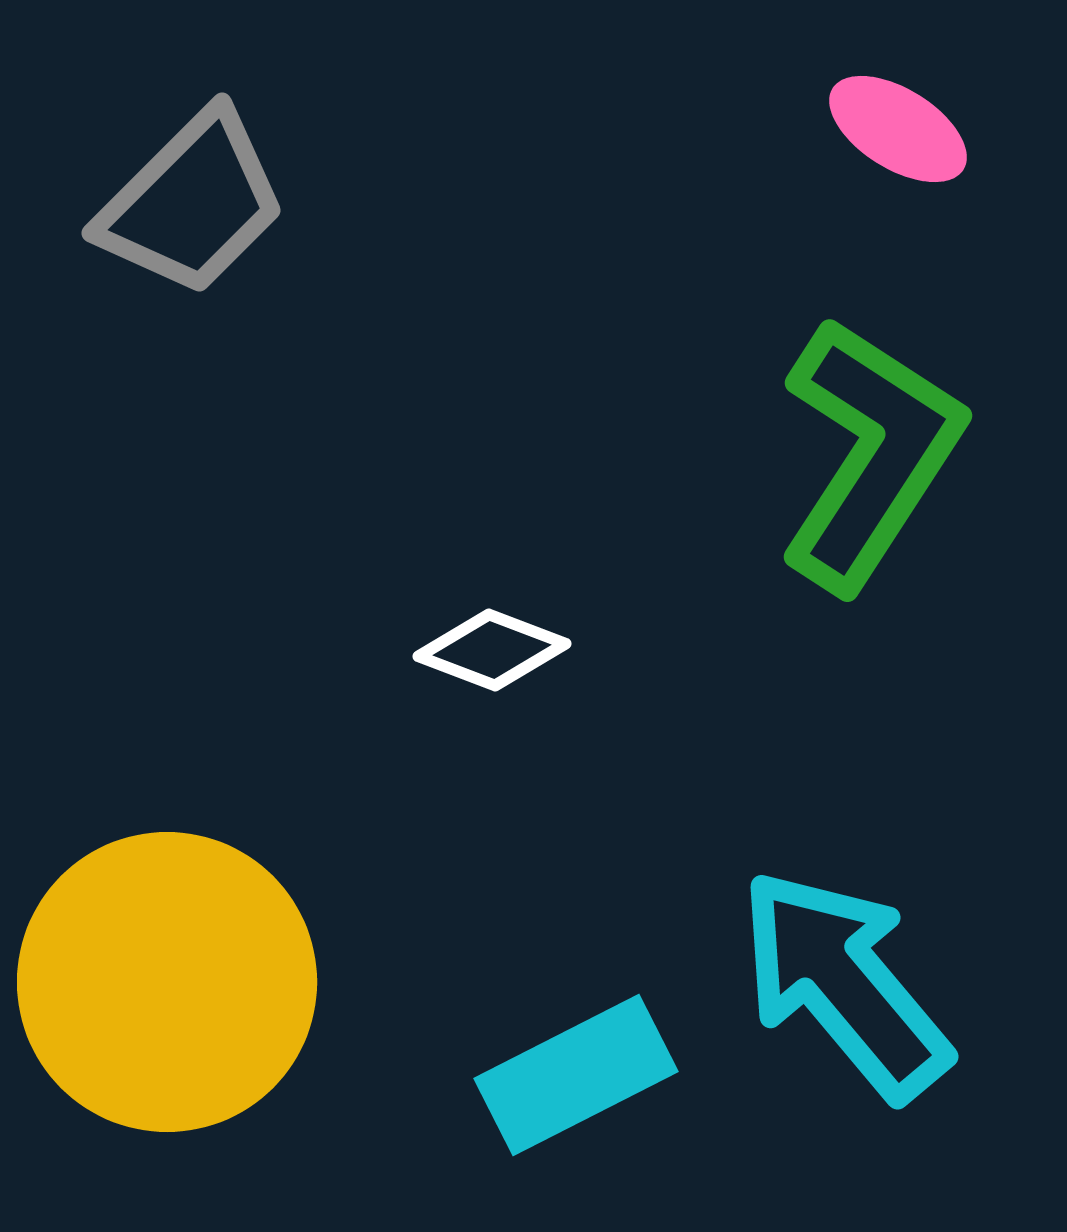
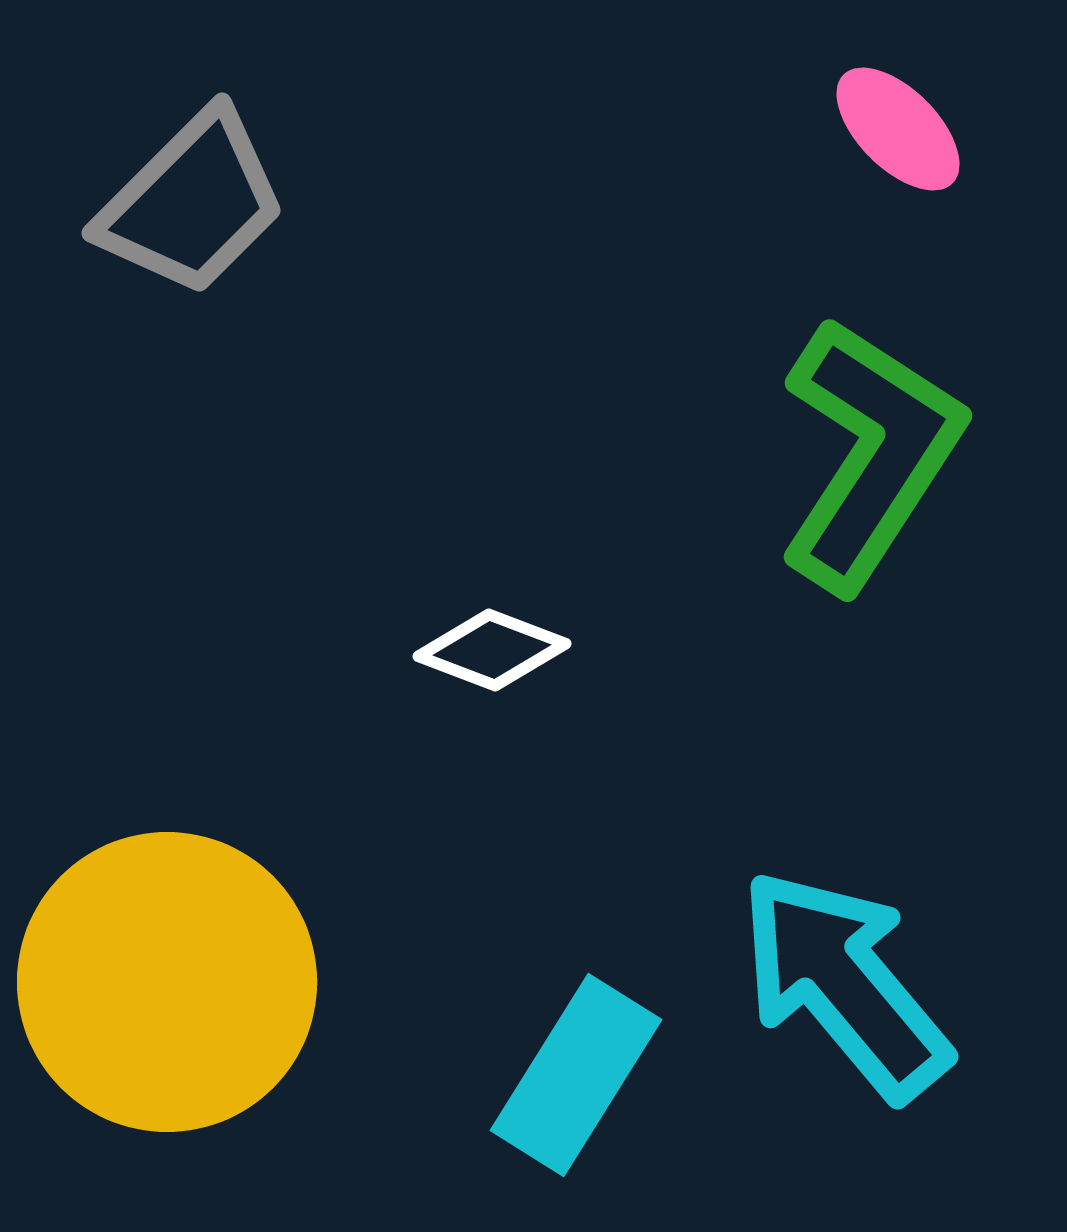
pink ellipse: rotated 13 degrees clockwise
cyan rectangle: rotated 31 degrees counterclockwise
